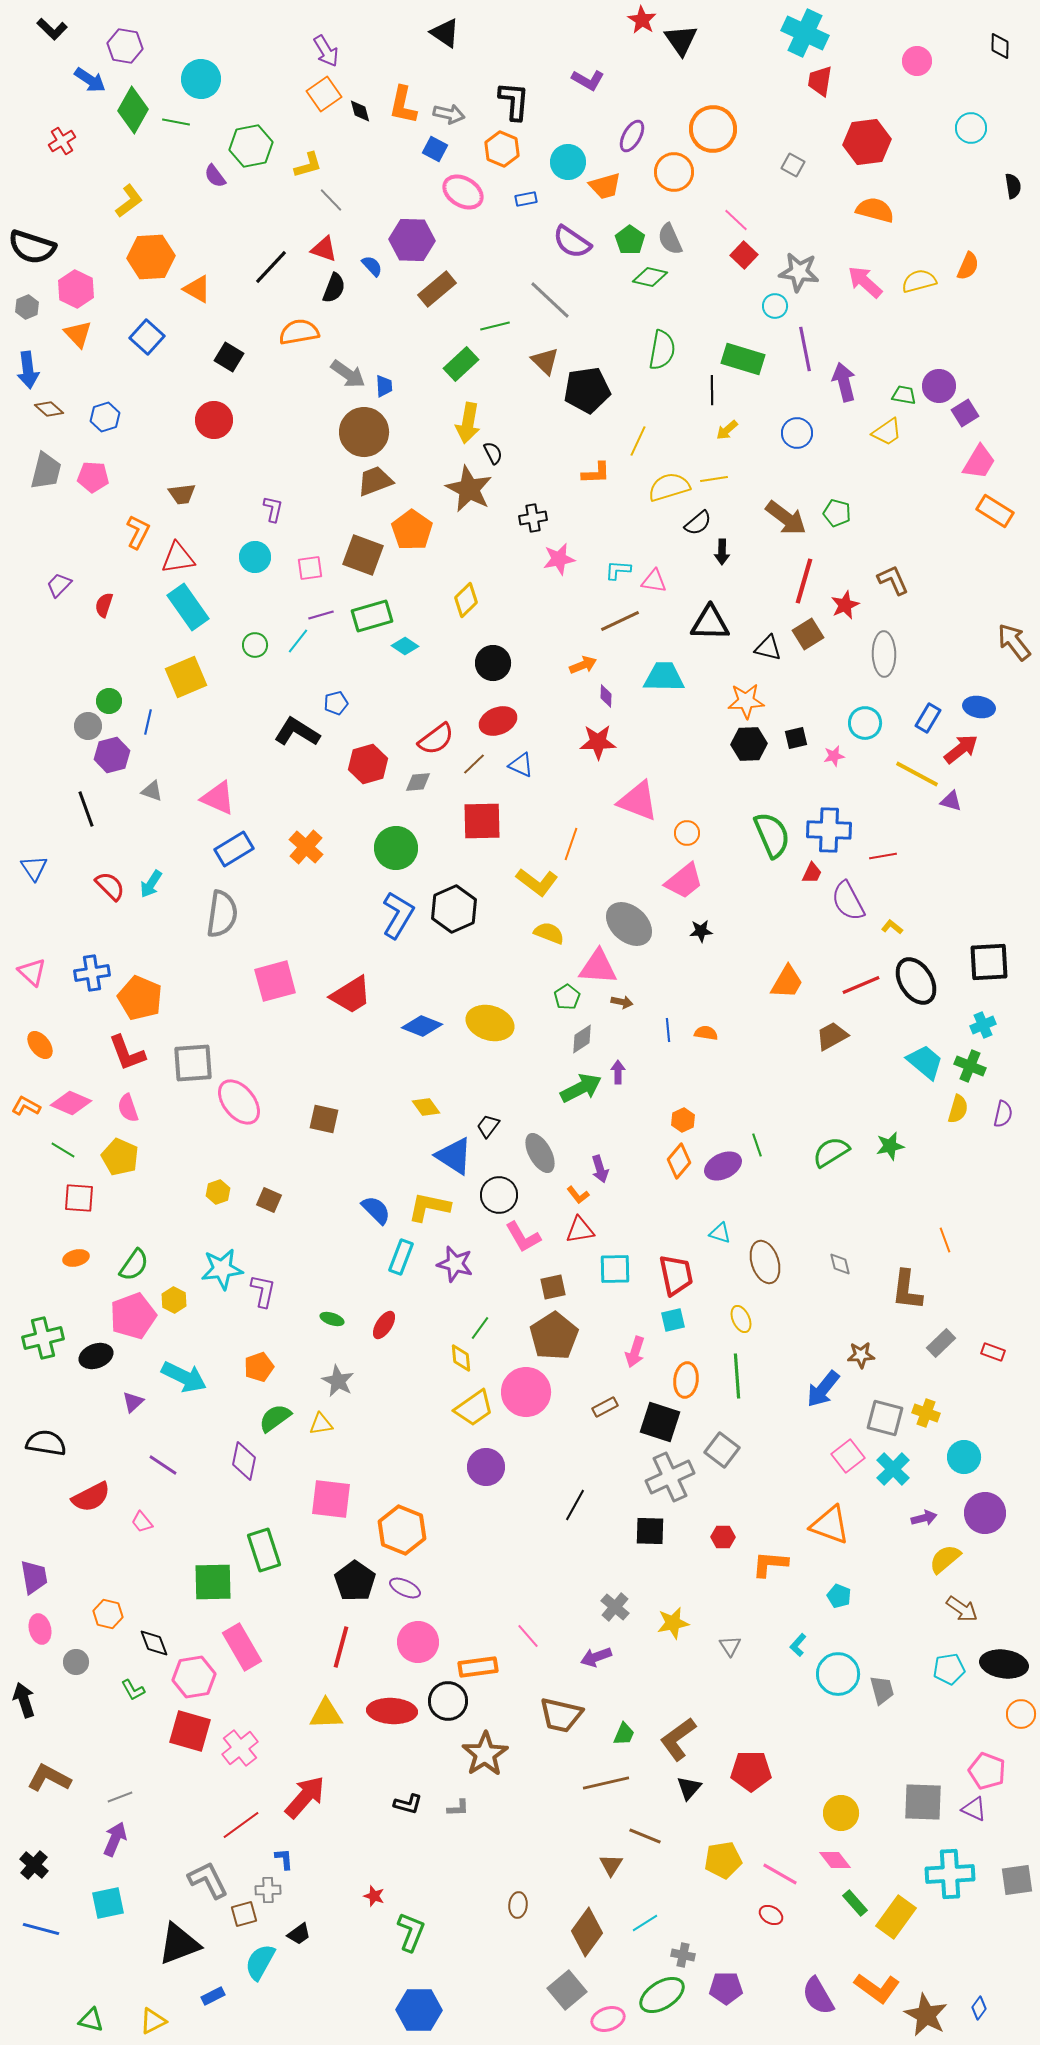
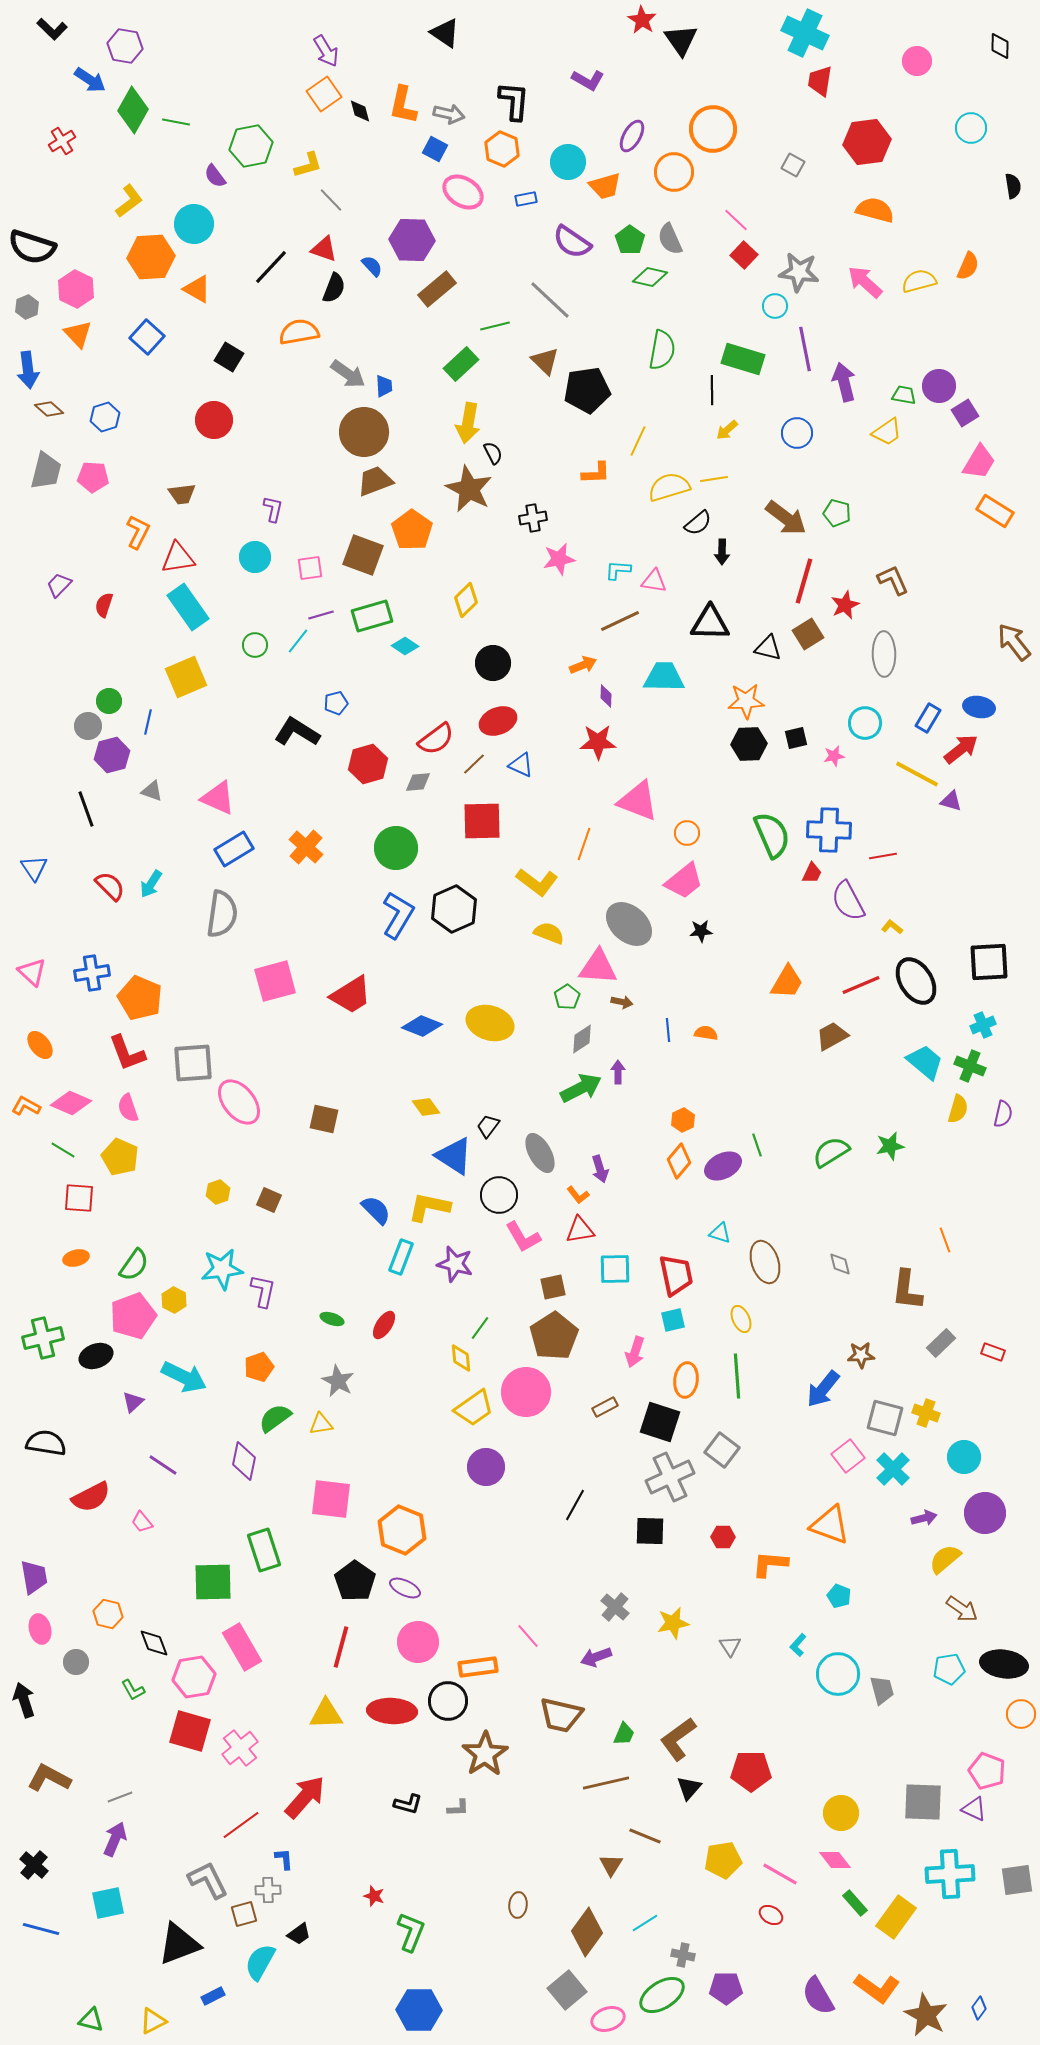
cyan circle at (201, 79): moved 7 px left, 145 px down
orange line at (571, 844): moved 13 px right
